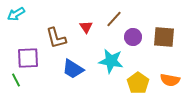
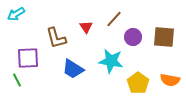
green line: moved 1 px right
